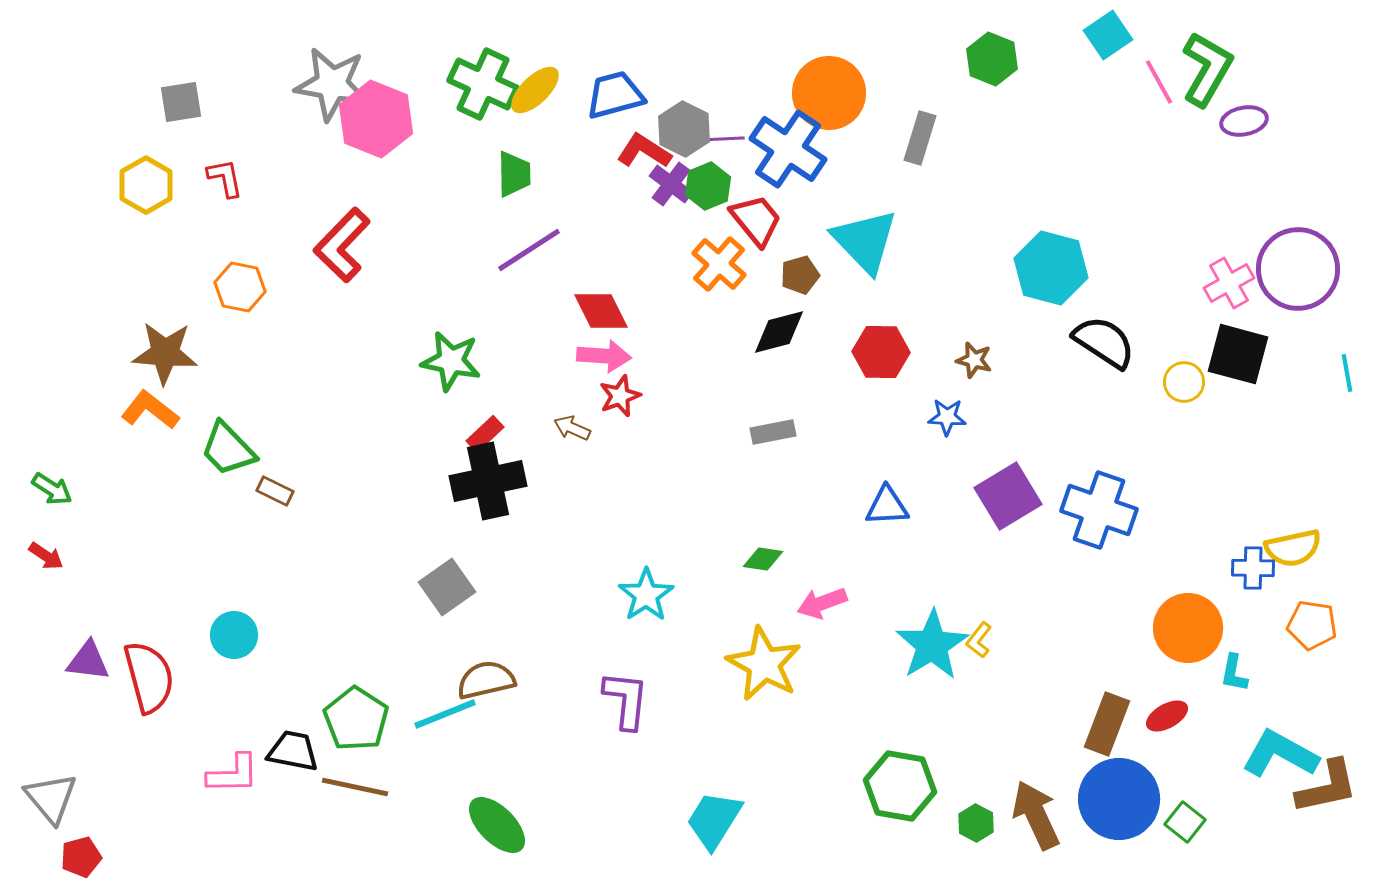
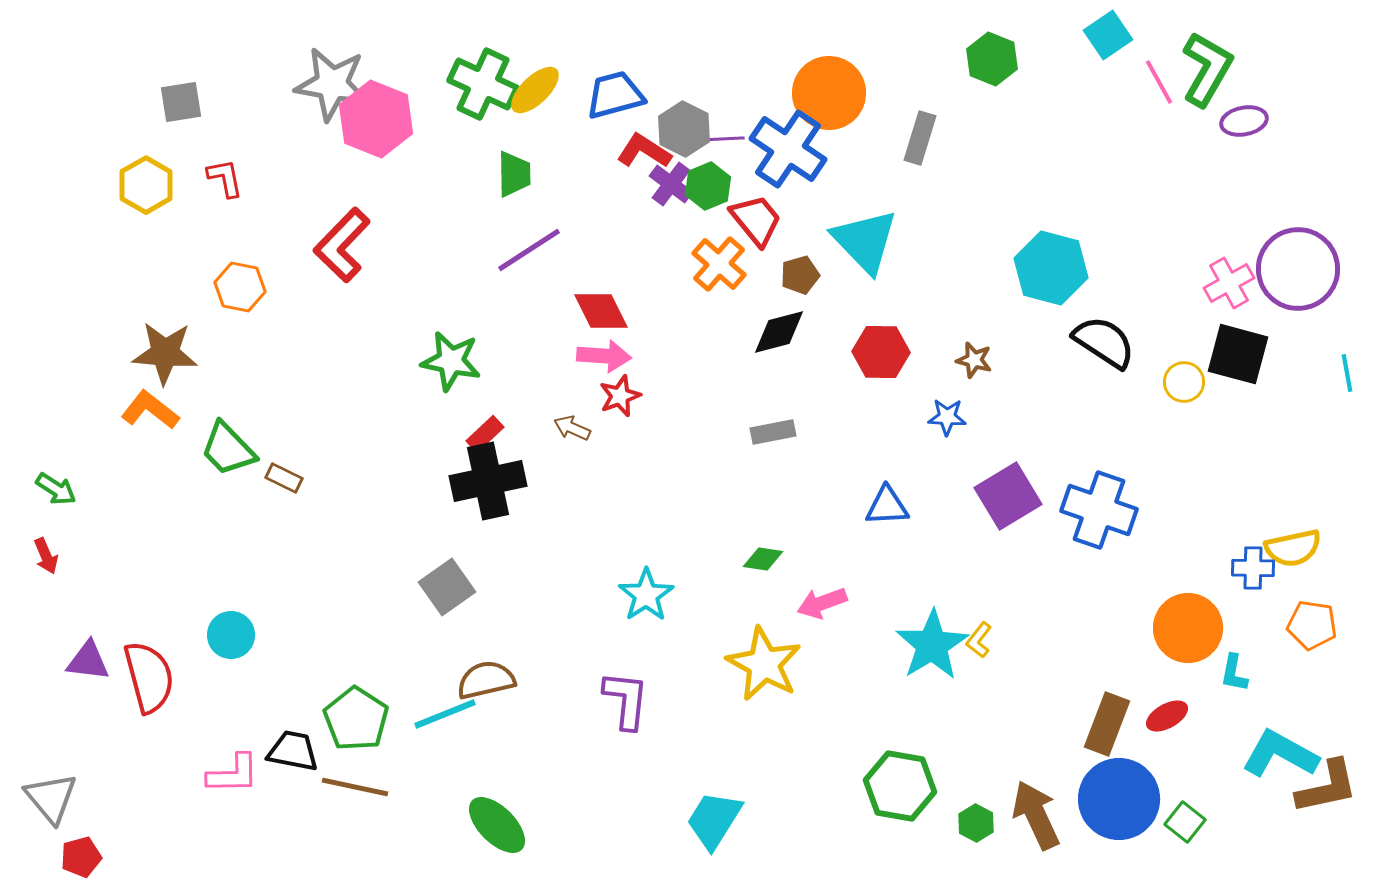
green arrow at (52, 489): moved 4 px right
brown rectangle at (275, 491): moved 9 px right, 13 px up
red arrow at (46, 556): rotated 33 degrees clockwise
cyan circle at (234, 635): moved 3 px left
